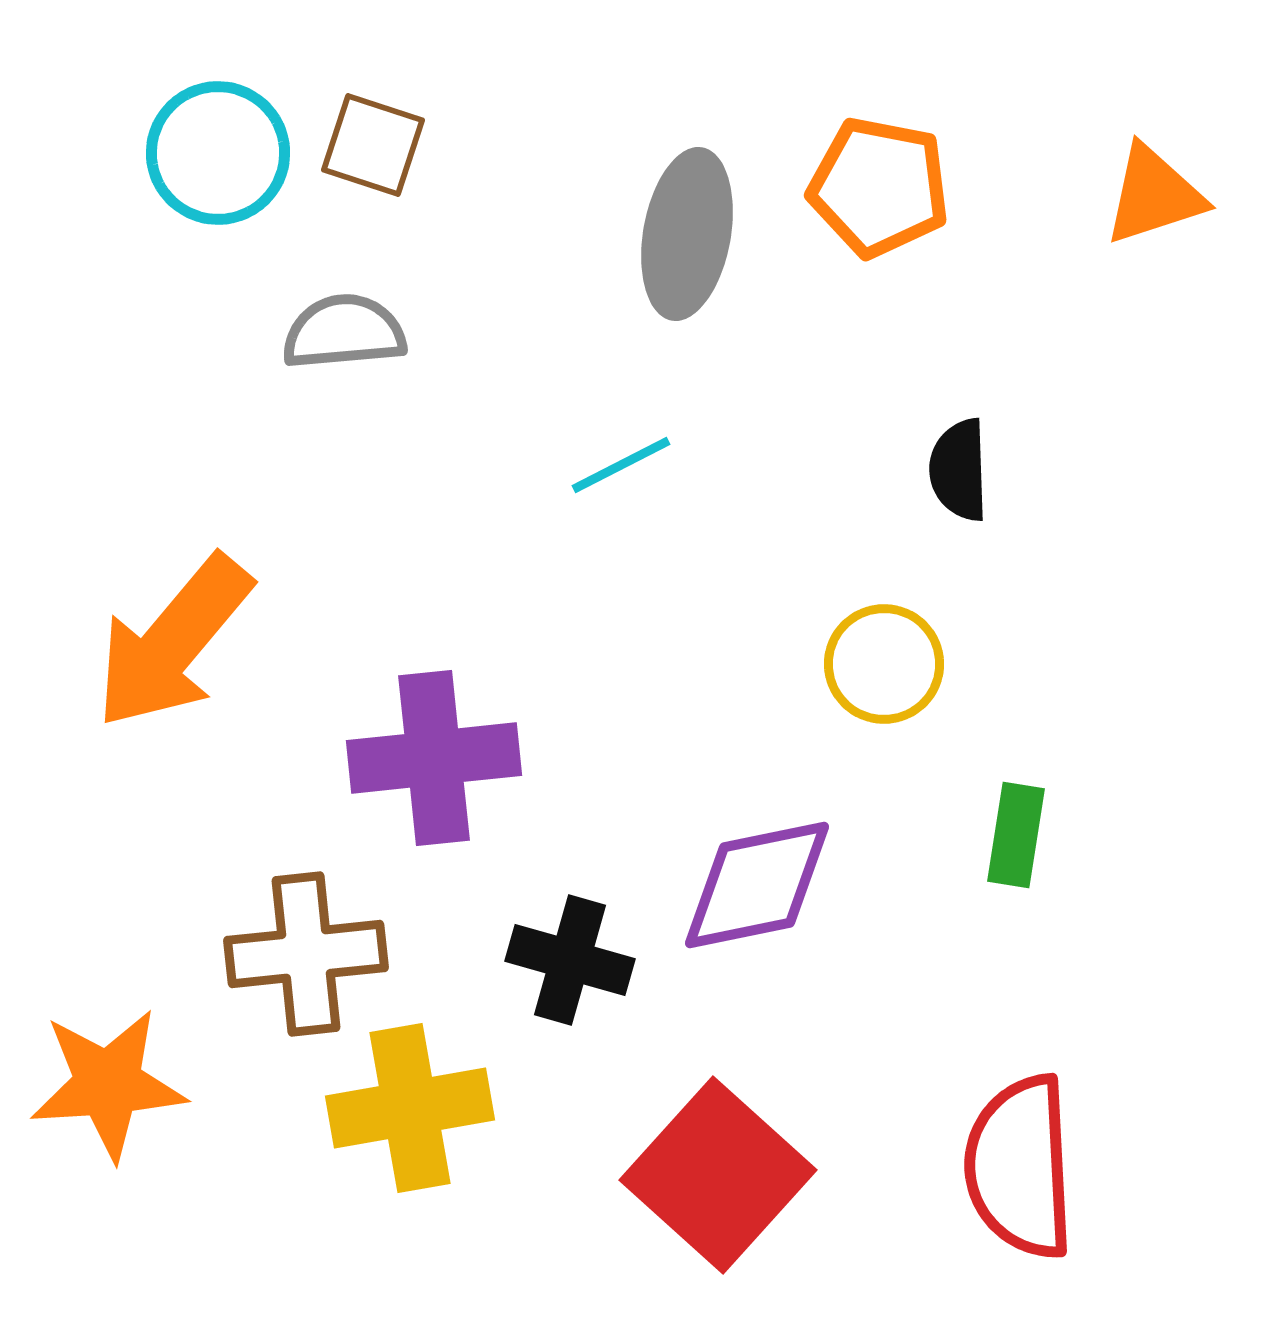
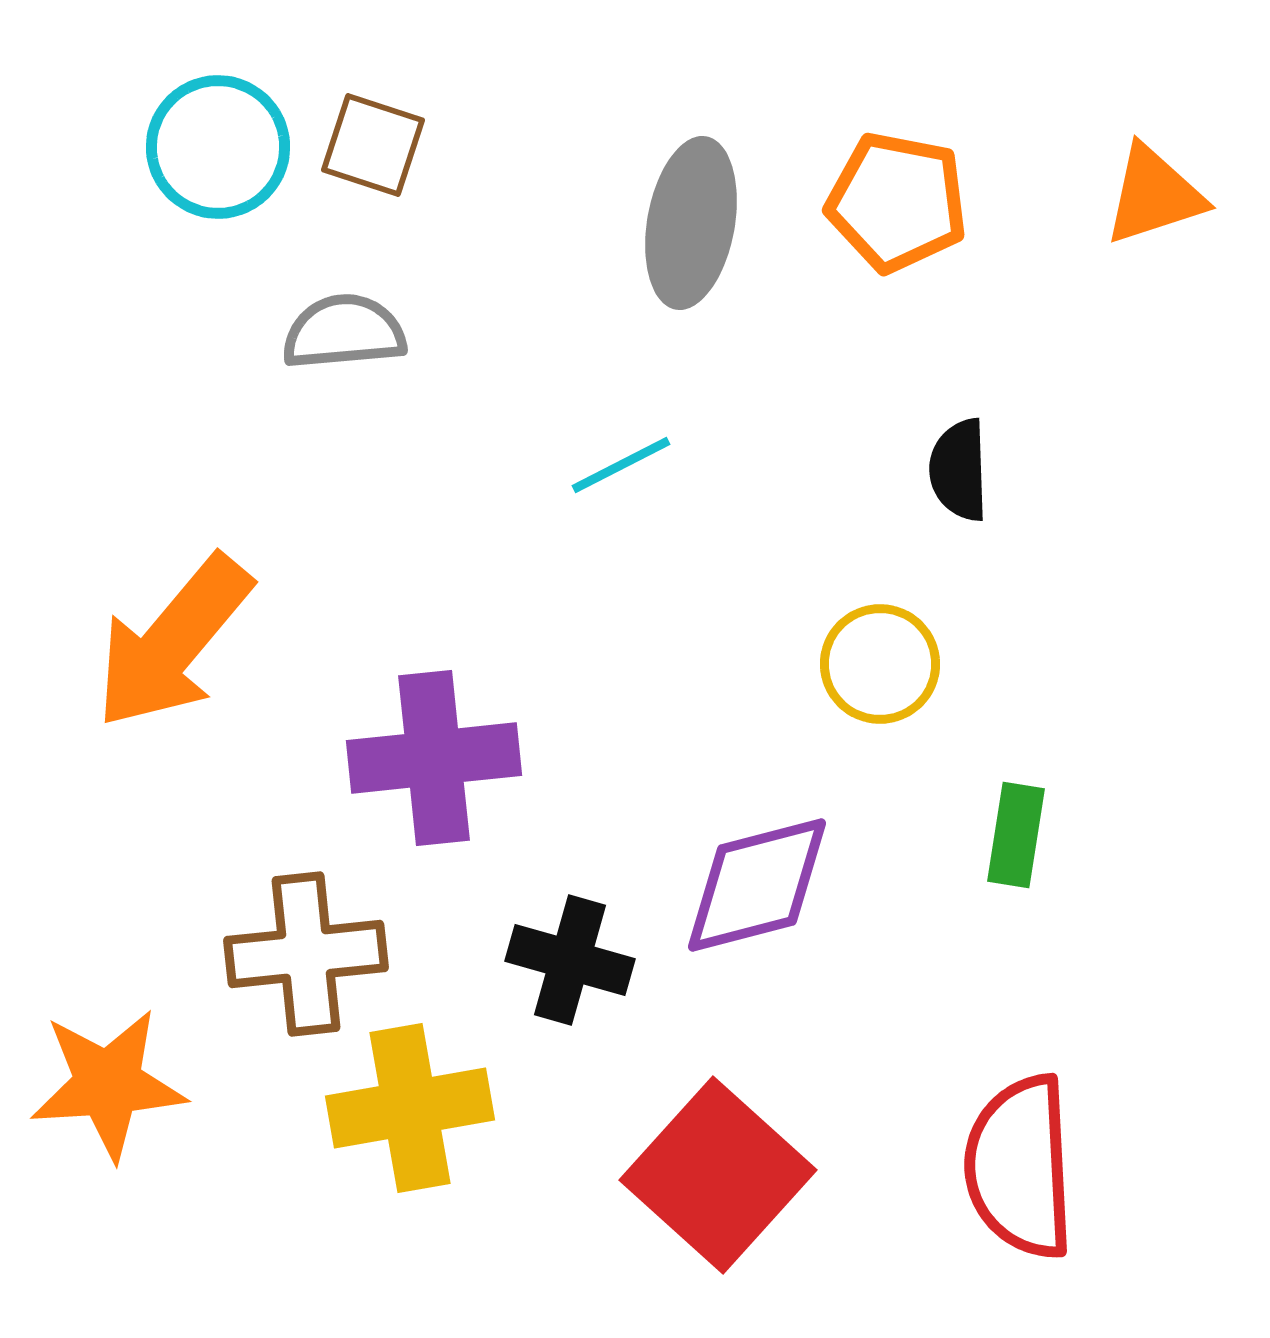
cyan circle: moved 6 px up
orange pentagon: moved 18 px right, 15 px down
gray ellipse: moved 4 px right, 11 px up
yellow circle: moved 4 px left
purple diamond: rotated 3 degrees counterclockwise
